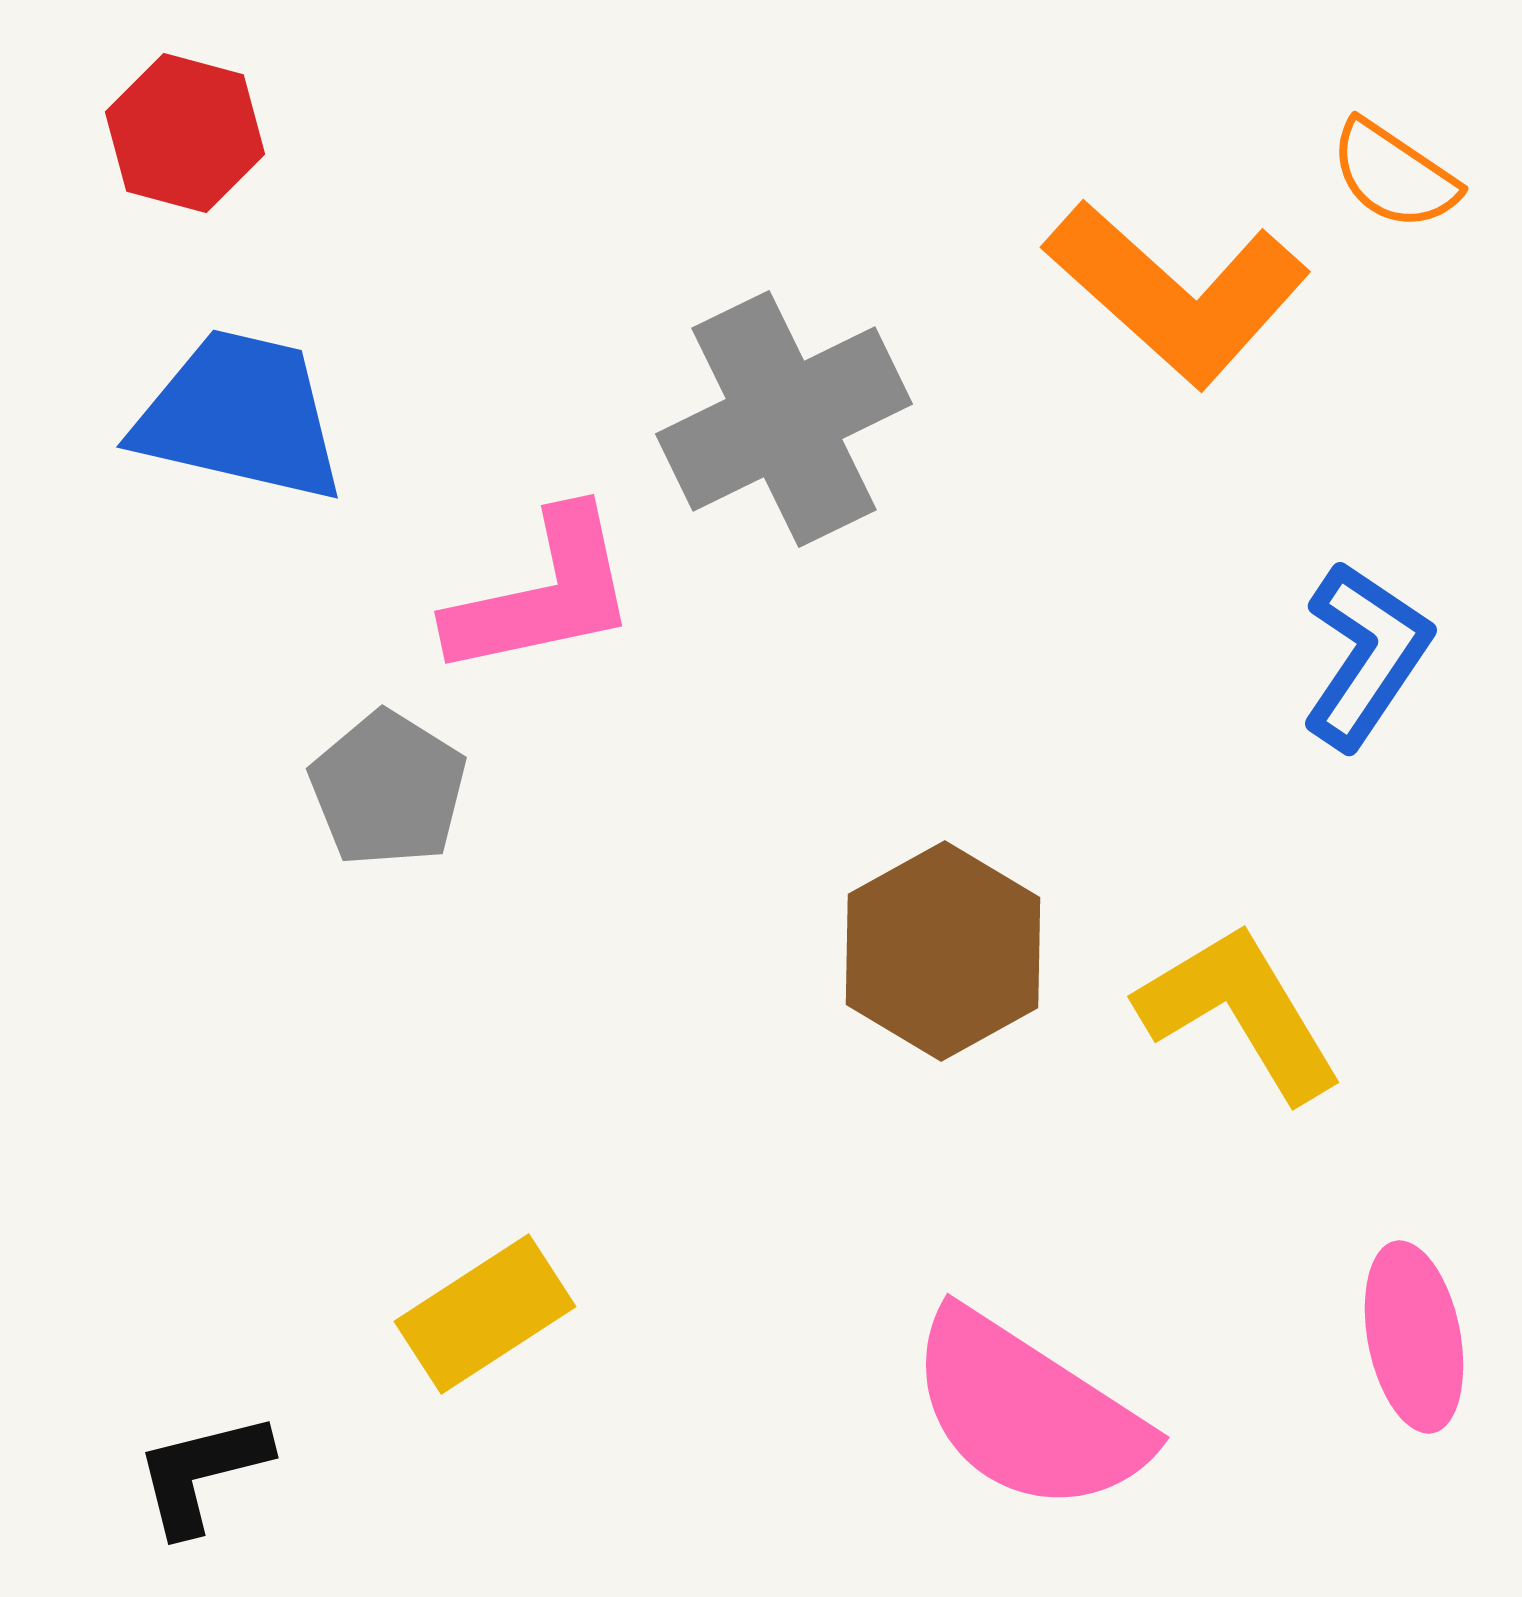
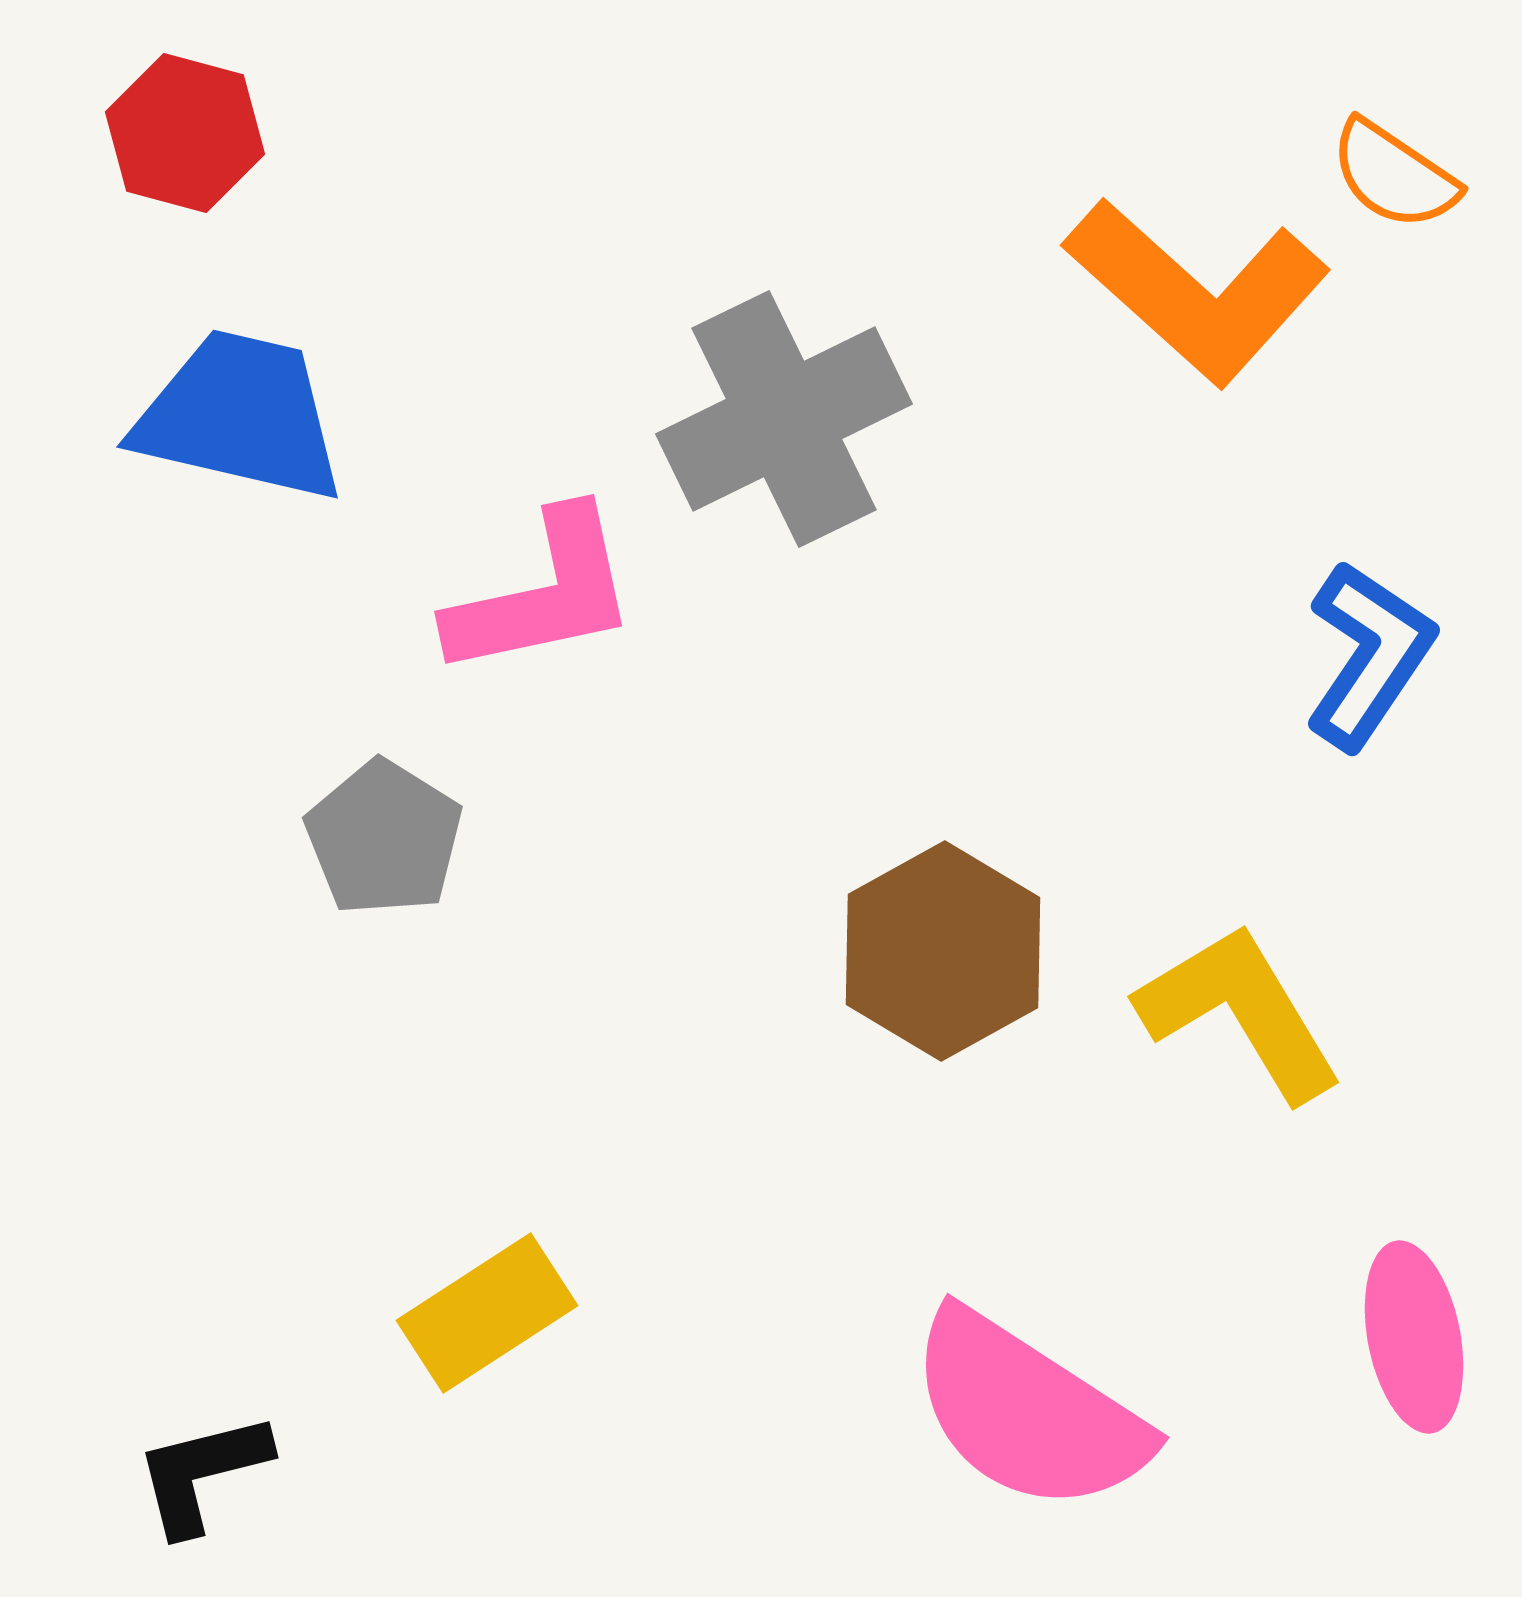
orange L-shape: moved 20 px right, 2 px up
blue L-shape: moved 3 px right
gray pentagon: moved 4 px left, 49 px down
yellow rectangle: moved 2 px right, 1 px up
